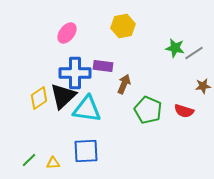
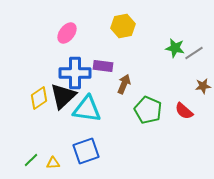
red semicircle: rotated 24 degrees clockwise
blue square: rotated 16 degrees counterclockwise
green line: moved 2 px right
